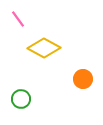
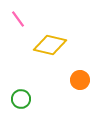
yellow diamond: moved 6 px right, 3 px up; rotated 16 degrees counterclockwise
orange circle: moved 3 px left, 1 px down
